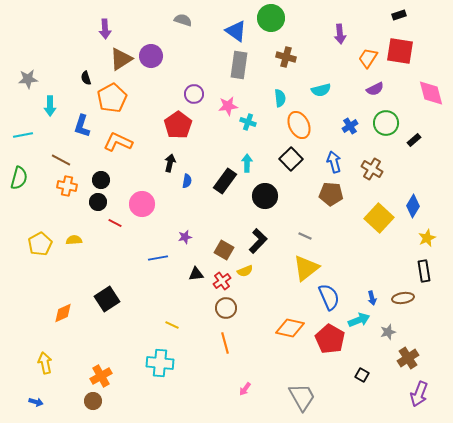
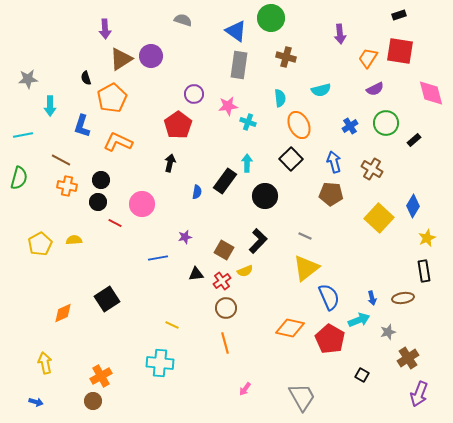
blue semicircle at (187, 181): moved 10 px right, 11 px down
